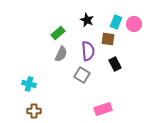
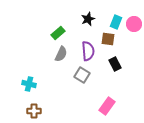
black star: moved 1 px right, 1 px up; rotated 24 degrees clockwise
pink rectangle: moved 4 px right, 3 px up; rotated 36 degrees counterclockwise
